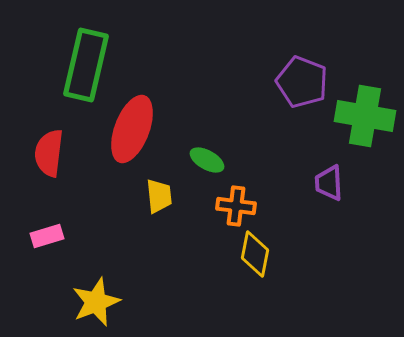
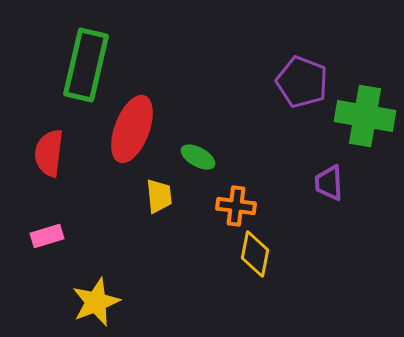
green ellipse: moved 9 px left, 3 px up
